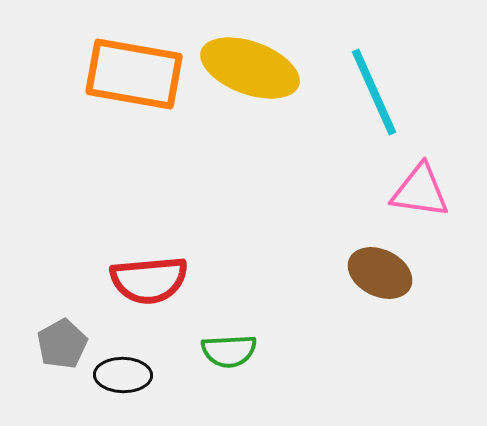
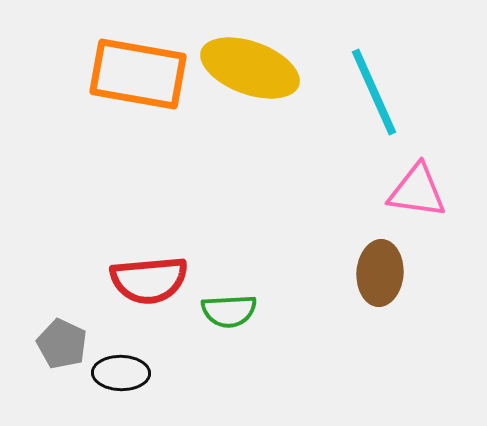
orange rectangle: moved 4 px right
pink triangle: moved 3 px left
brown ellipse: rotated 68 degrees clockwise
gray pentagon: rotated 18 degrees counterclockwise
green semicircle: moved 40 px up
black ellipse: moved 2 px left, 2 px up
